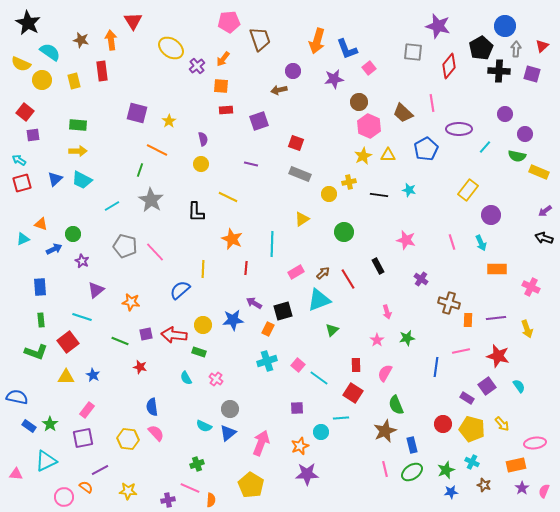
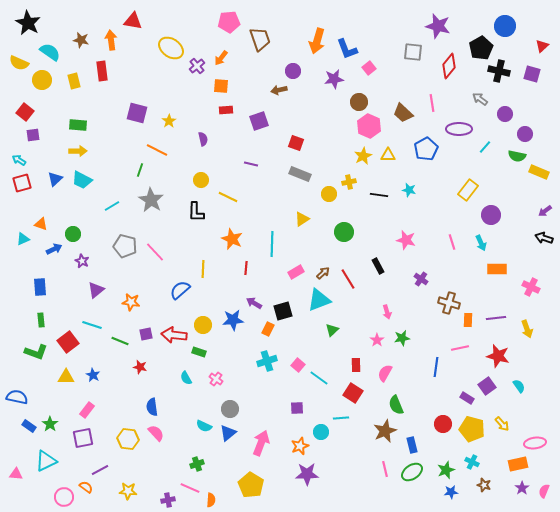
red triangle at (133, 21): rotated 48 degrees counterclockwise
gray arrow at (516, 49): moved 36 px left, 50 px down; rotated 56 degrees counterclockwise
orange arrow at (223, 59): moved 2 px left, 1 px up
yellow semicircle at (21, 64): moved 2 px left, 1 px up
black cross at (499, 71): rotated 10 degrees clockwise
yellow circle at (201, 164): moved 16 px down
cyan line at (82, 317): moved 10 px right, 8 px down
green star at (407, 338): moved 5 px left
pink line at (461, 351): moved 1 px left, 3 px up
orange rectangle at (516, 465): moved 2 px right, 1 px up
